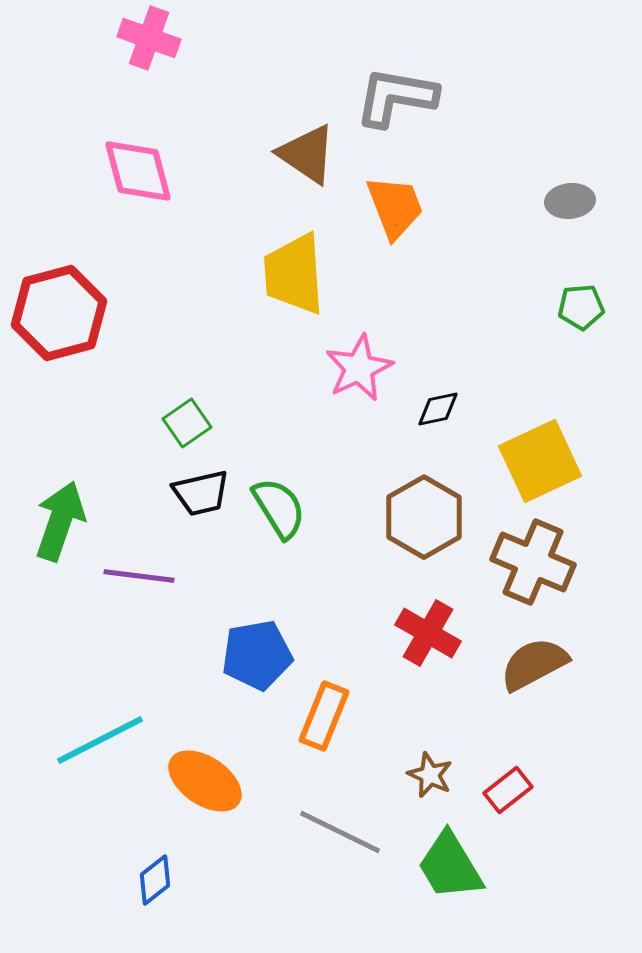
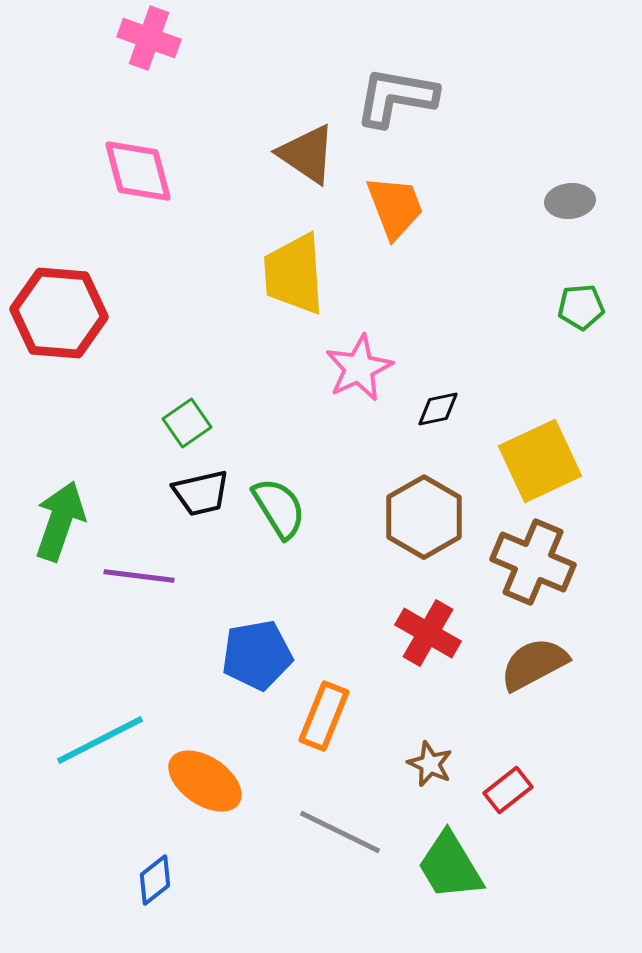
red hexagon: rotated 20 degrees clockwise
brown star: moved 11 px up
